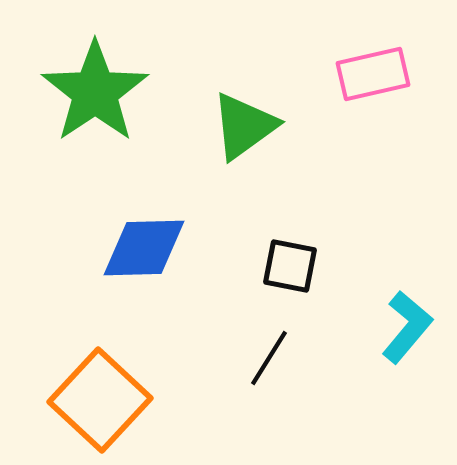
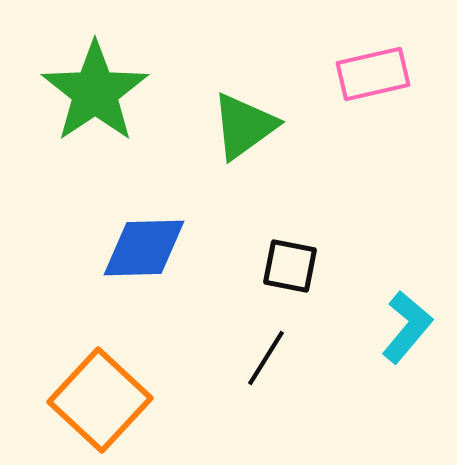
black line: moved 3 px left
